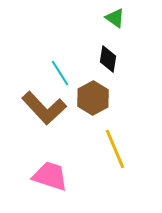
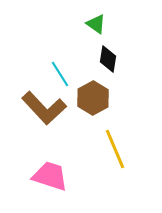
green triangle: moved 19 px left, 6 px down
cyan line: moved 1 px down
